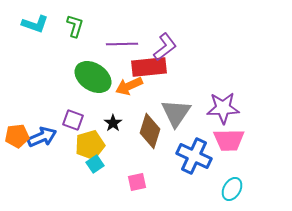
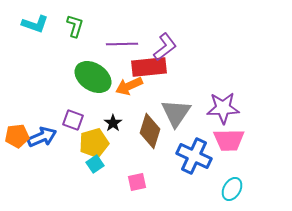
yellow pentagon: moved 4 px right, 2 px up
